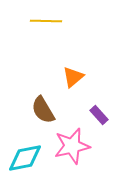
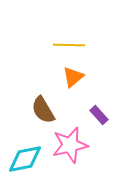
yellow line: moved 23 px right, 24 px down
pink star: moved 2 px left, 1 px up
cyan diamond: moved 1 px down
